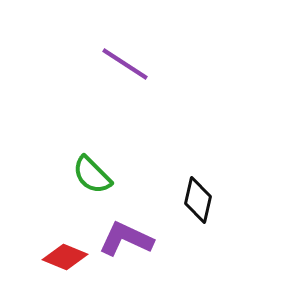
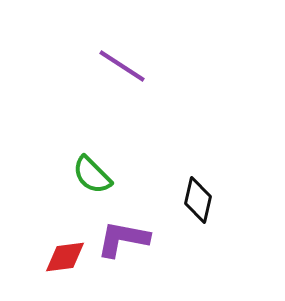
purple line: moved 3 px left, 2 px down
purple L-shape: moved 3 px left; rotated 14 degrees counterclockwise
red diamond: rotated 30 degrees counterclockwise
